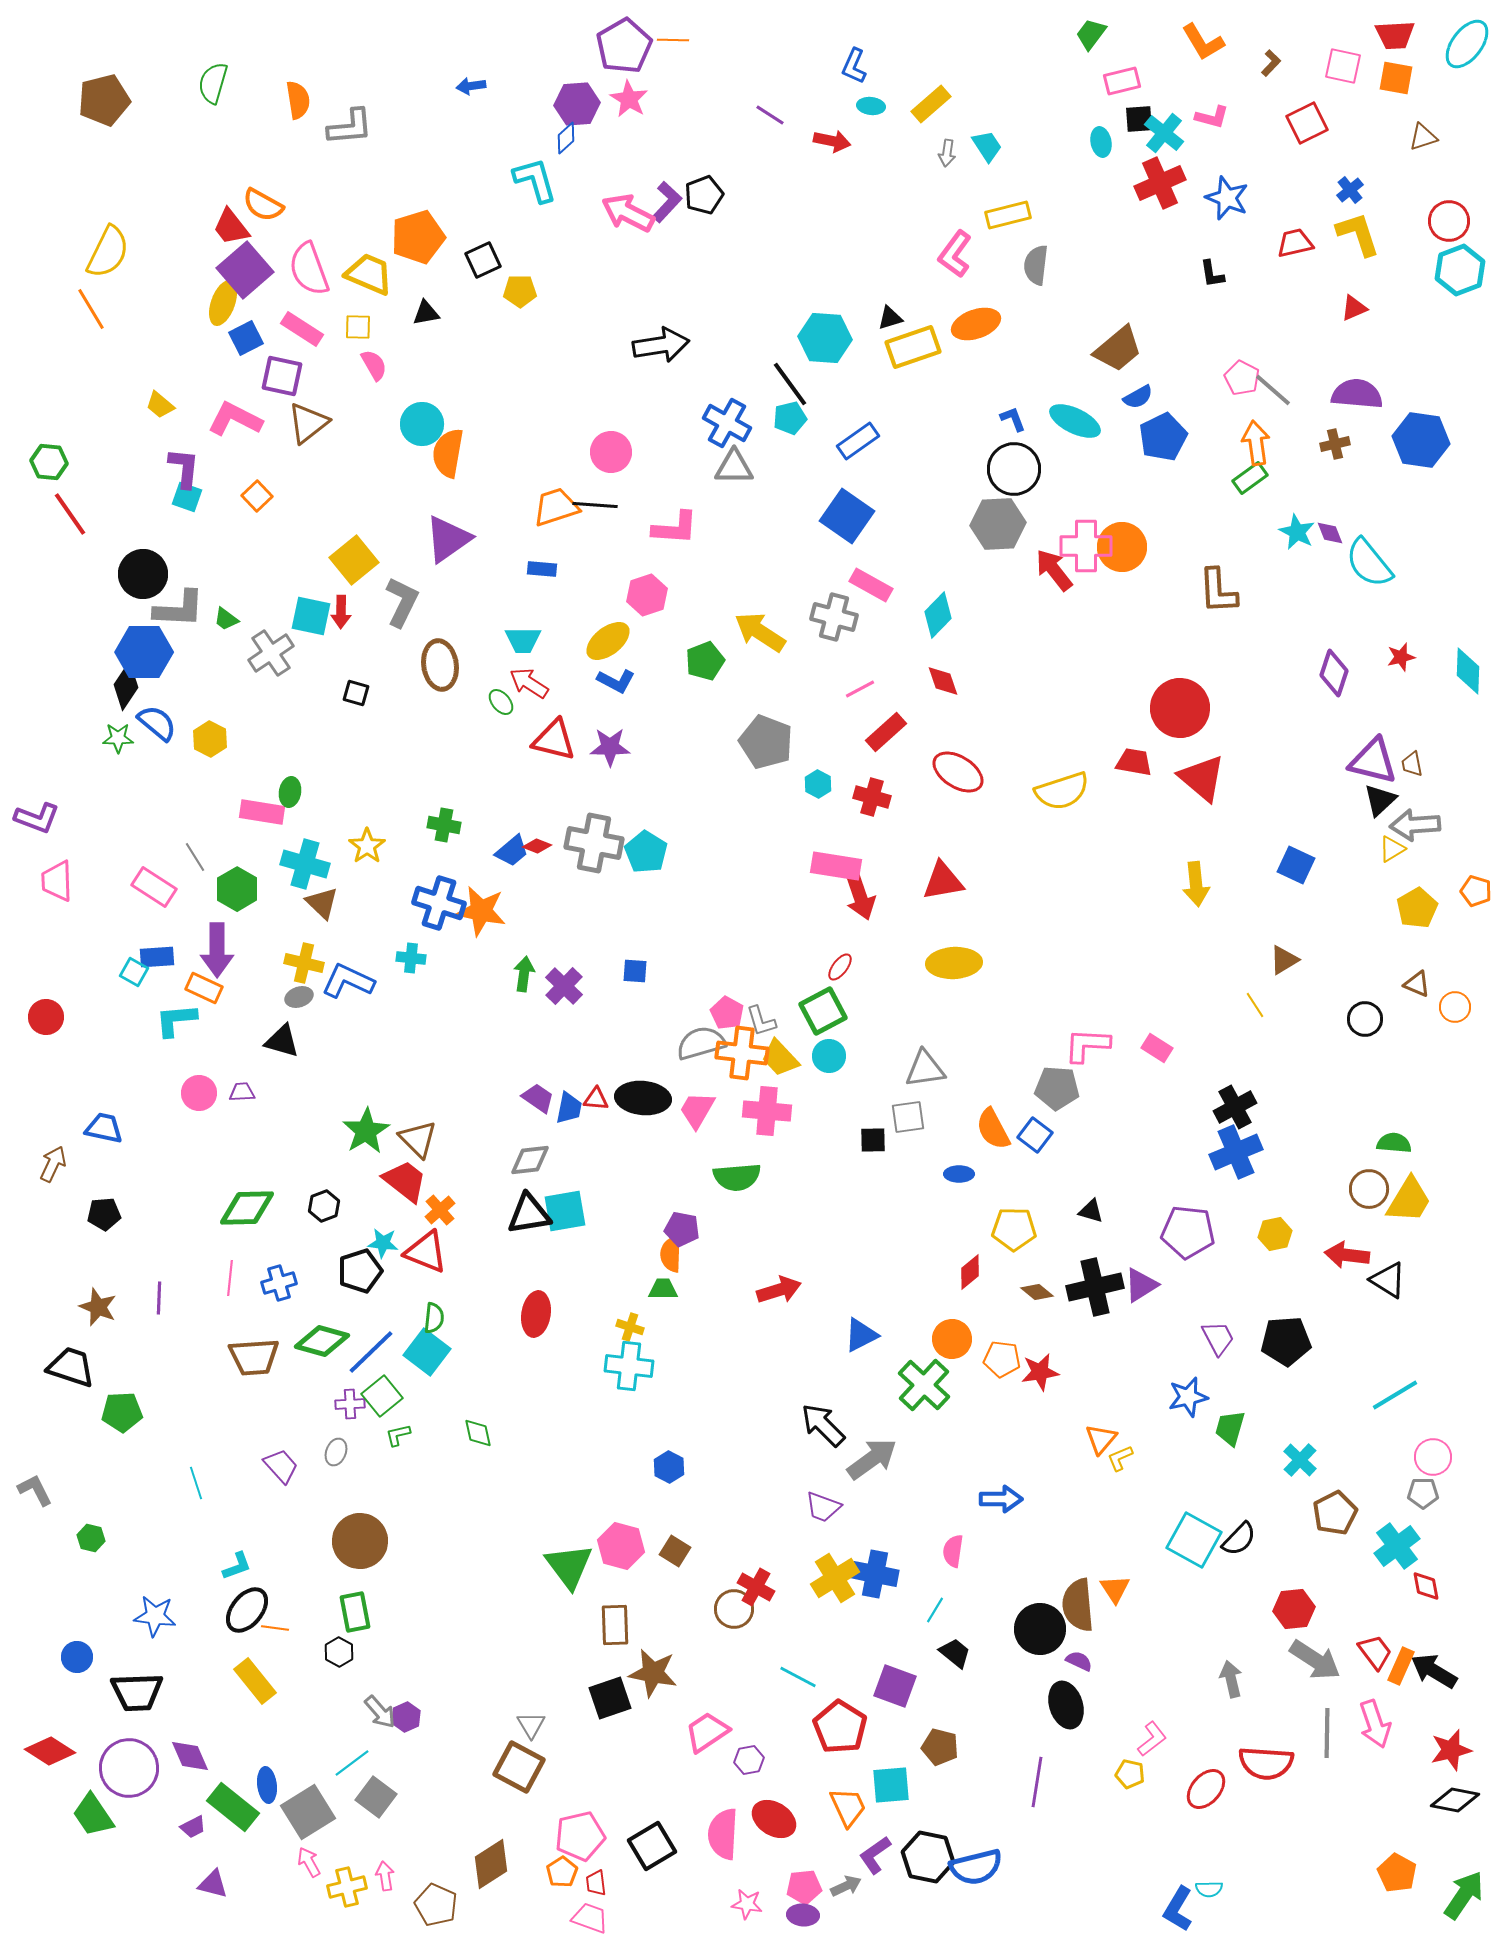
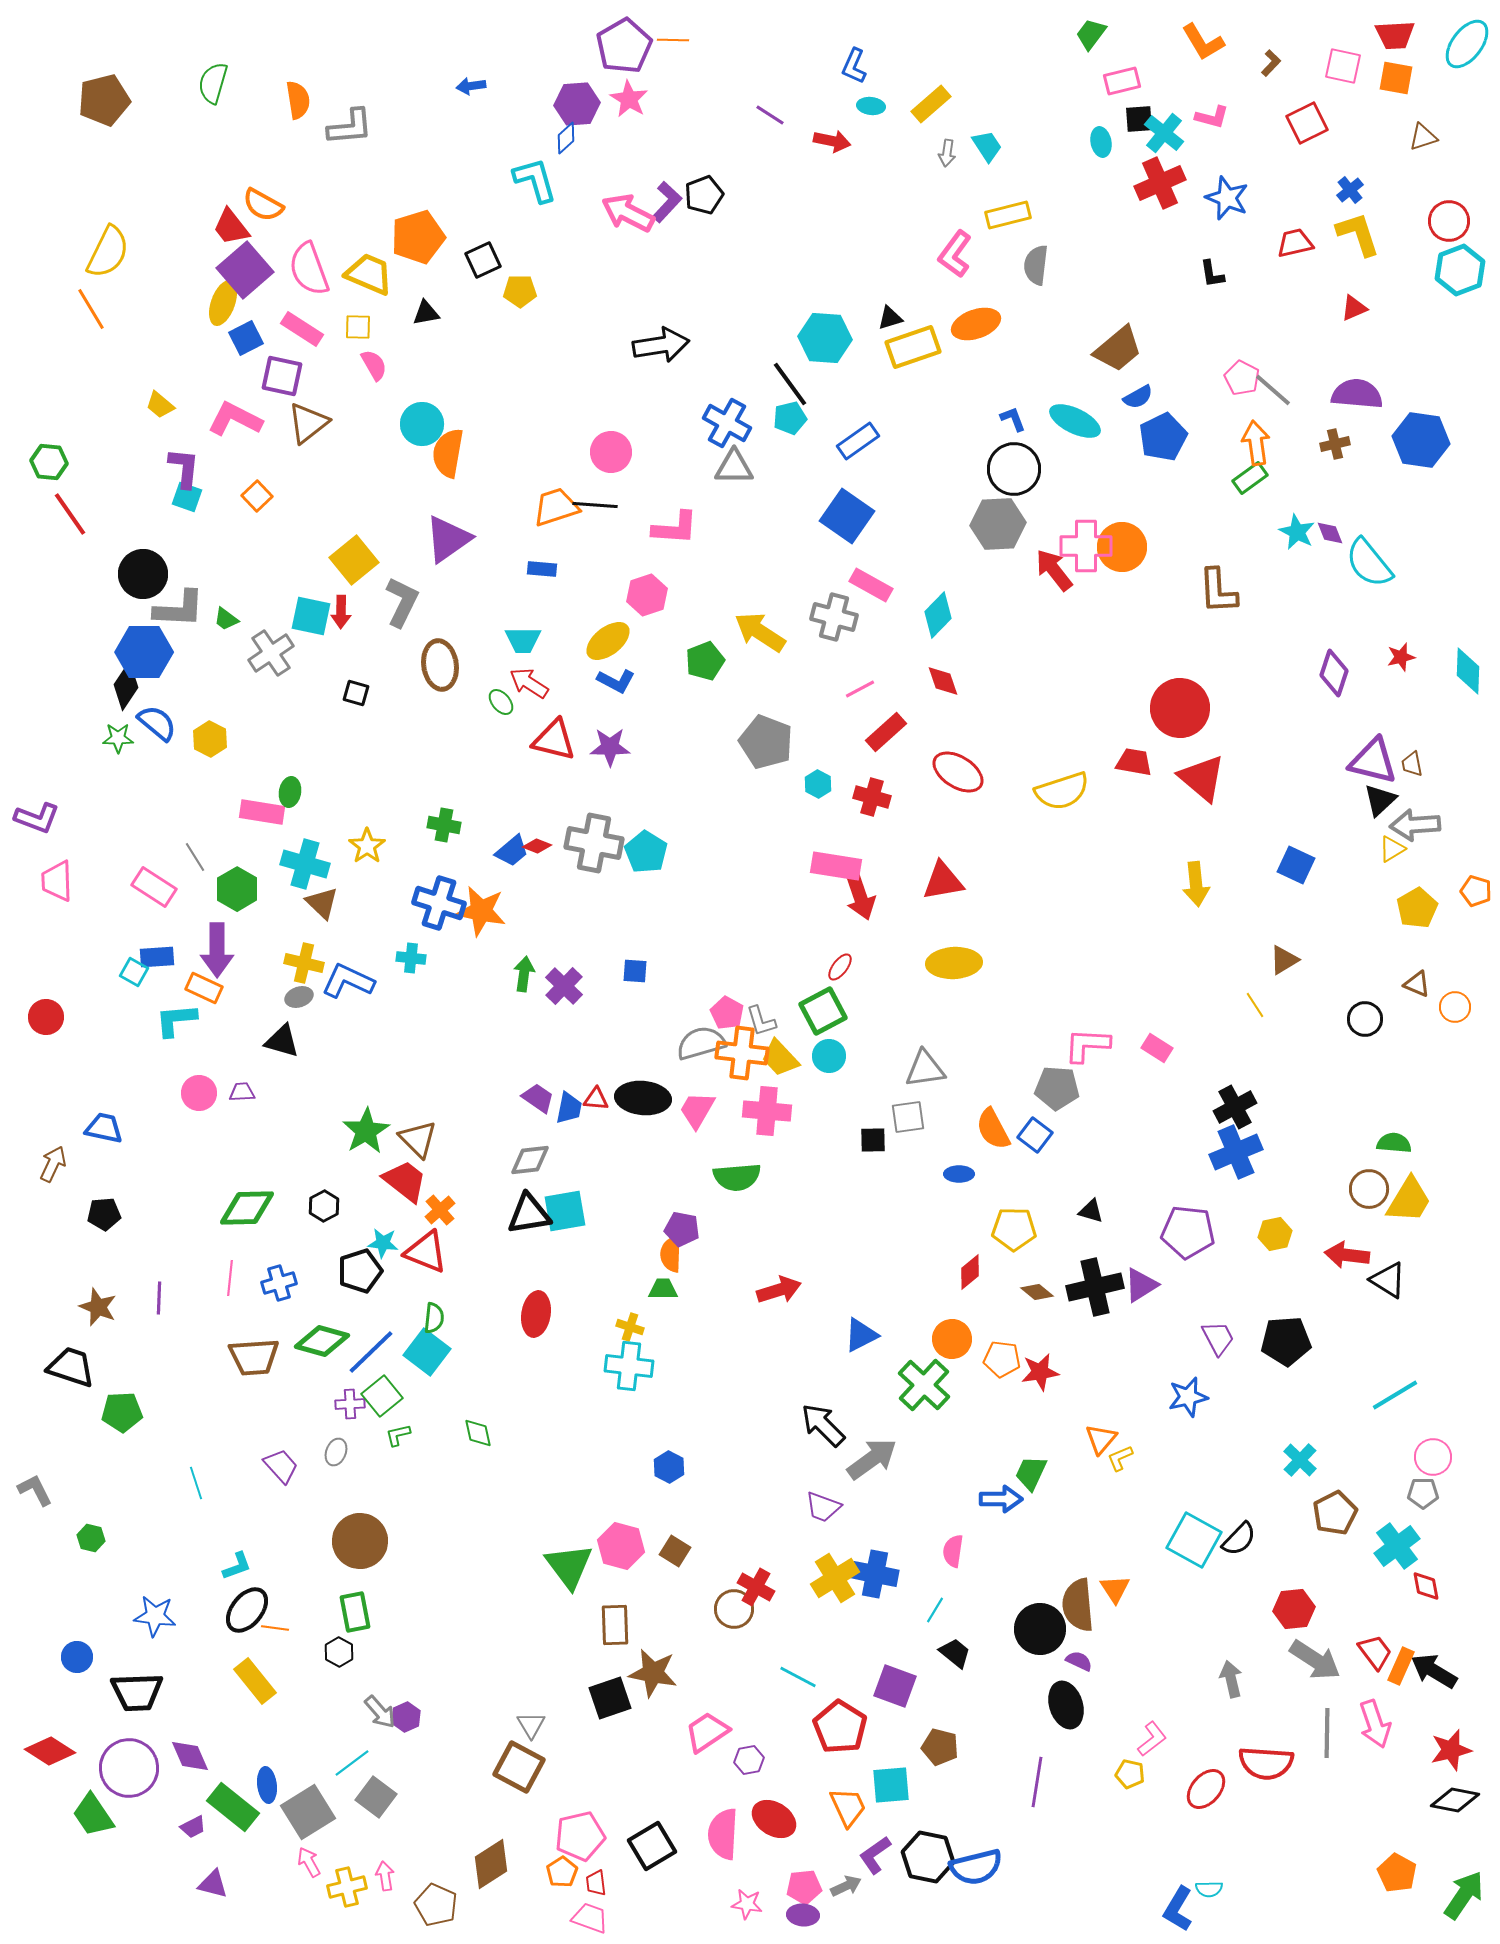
black hexagon at (324, 1206): rotated 8 degrees counterclockwise
green trapezoid at (1230, 1428): moved 199 px left, 45 px down; rotated 9 degrees clockwise
